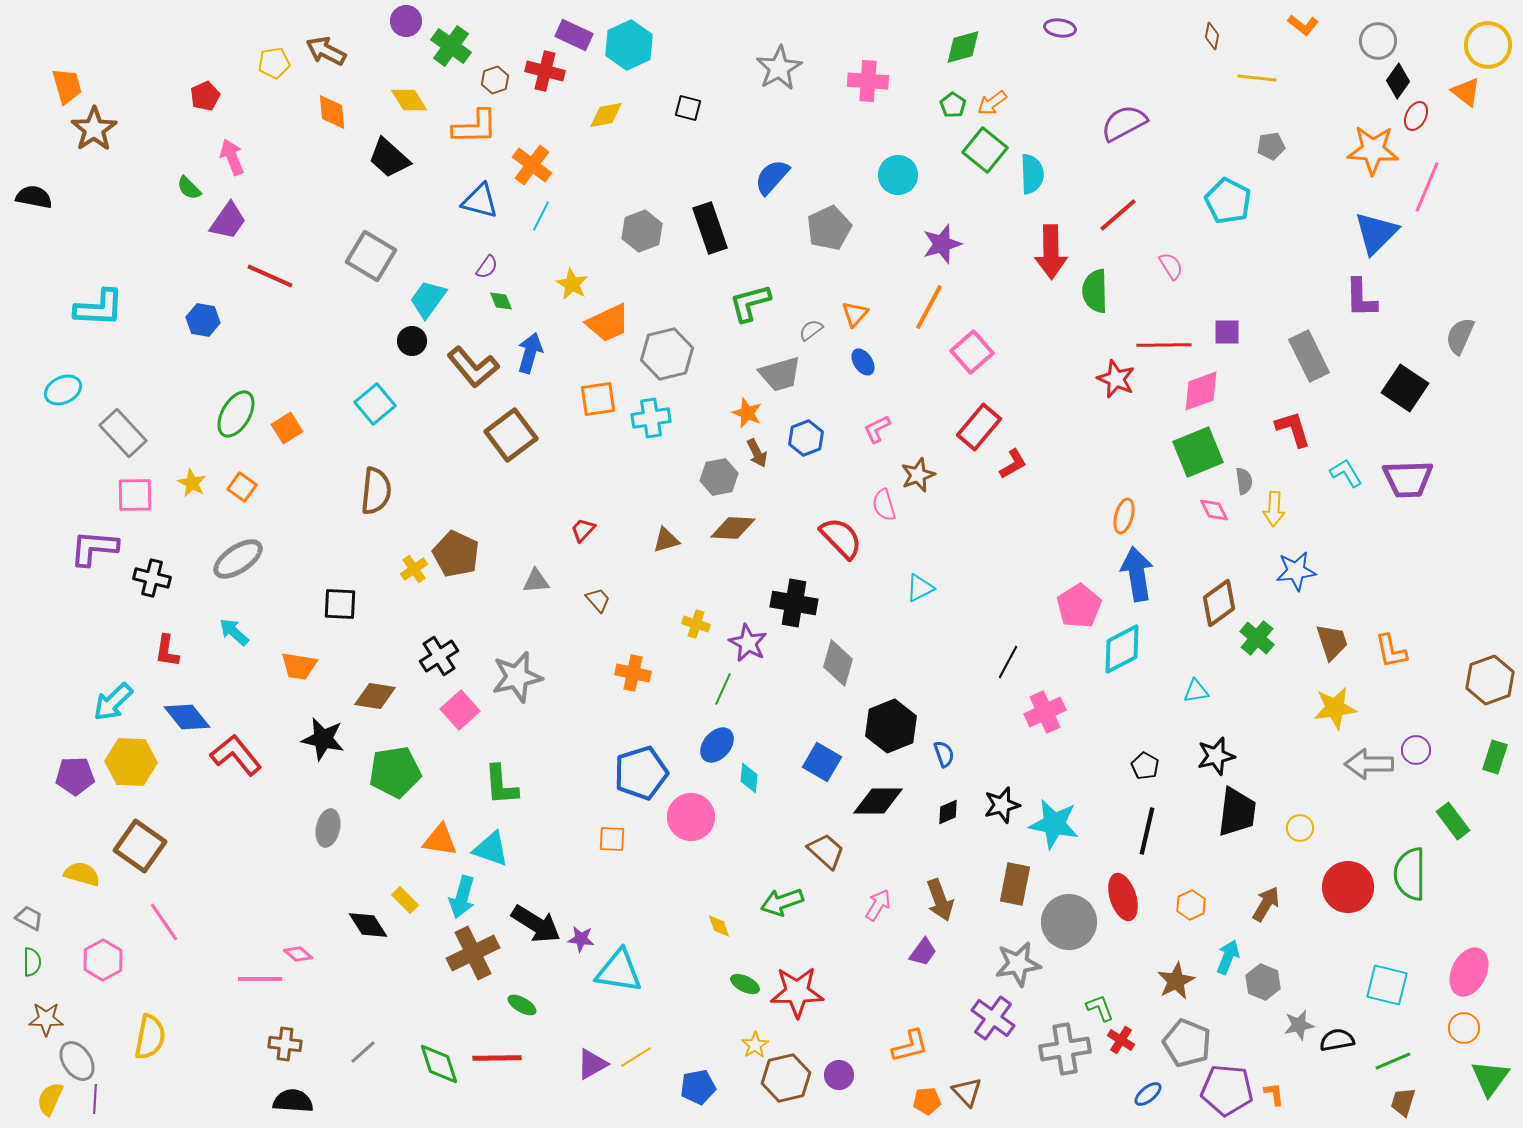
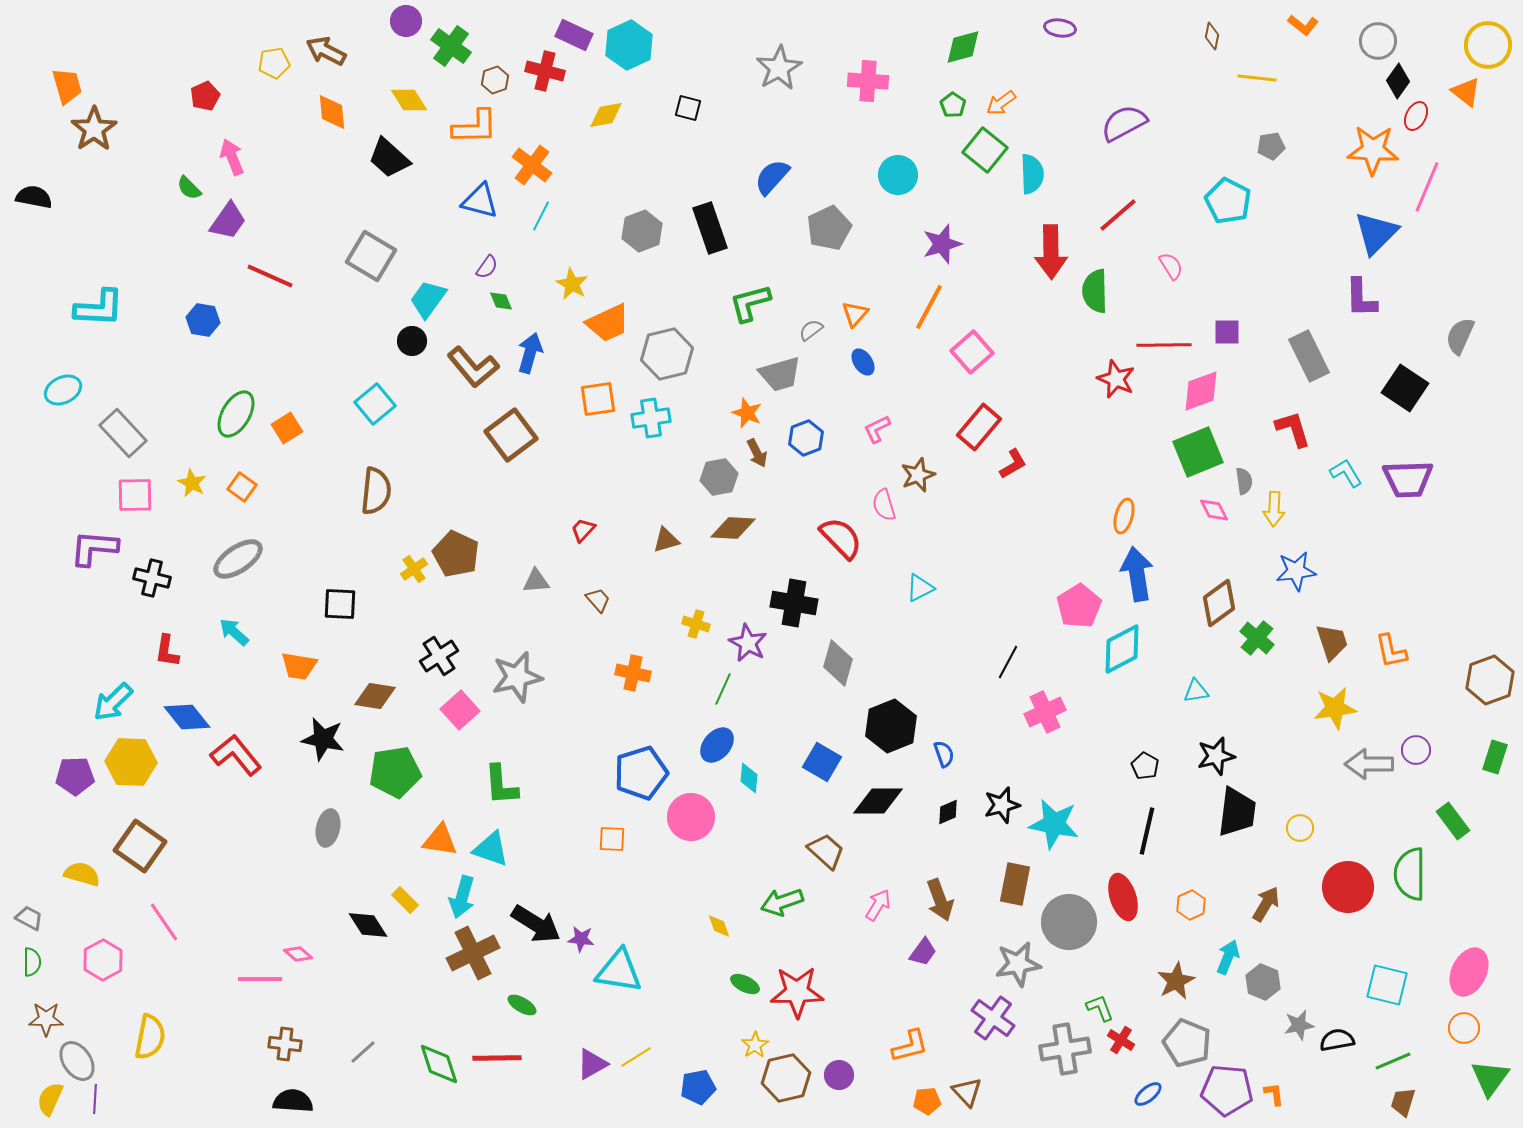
orange arrow at (992, 103): moved 9 px right
